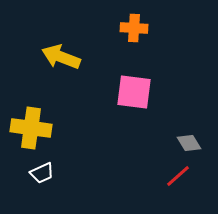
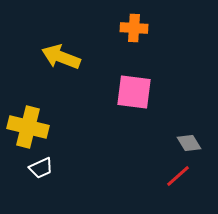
yellow cross: moved 3 px left, 1 px up; rotated 6 degrees clockwise
white trapezoid: moved 1 px left, 5 px up
